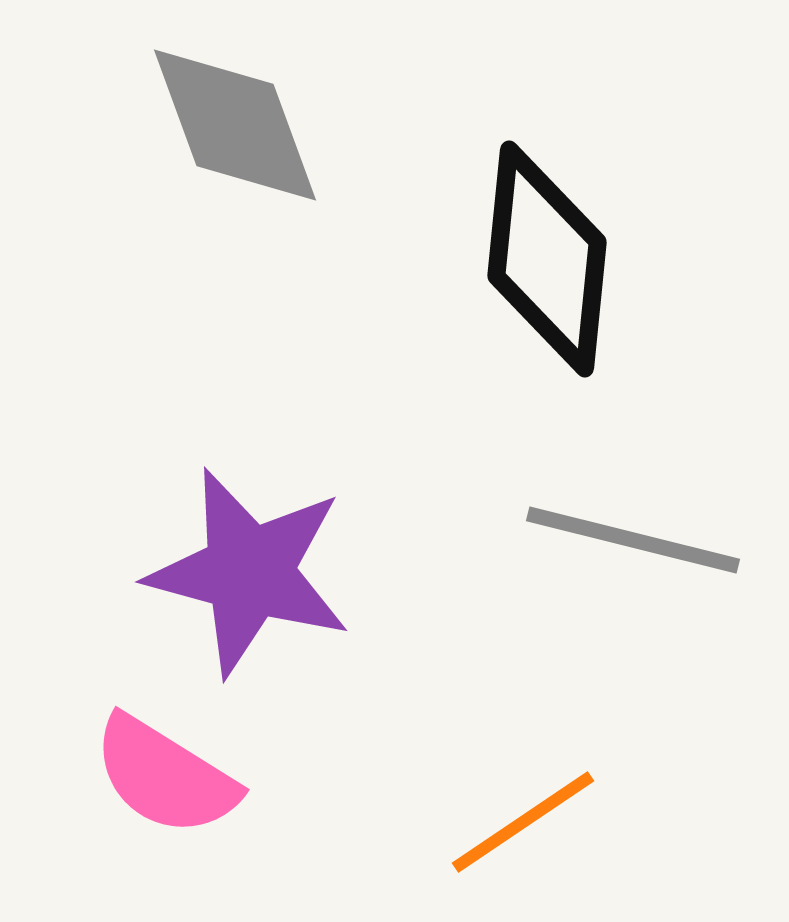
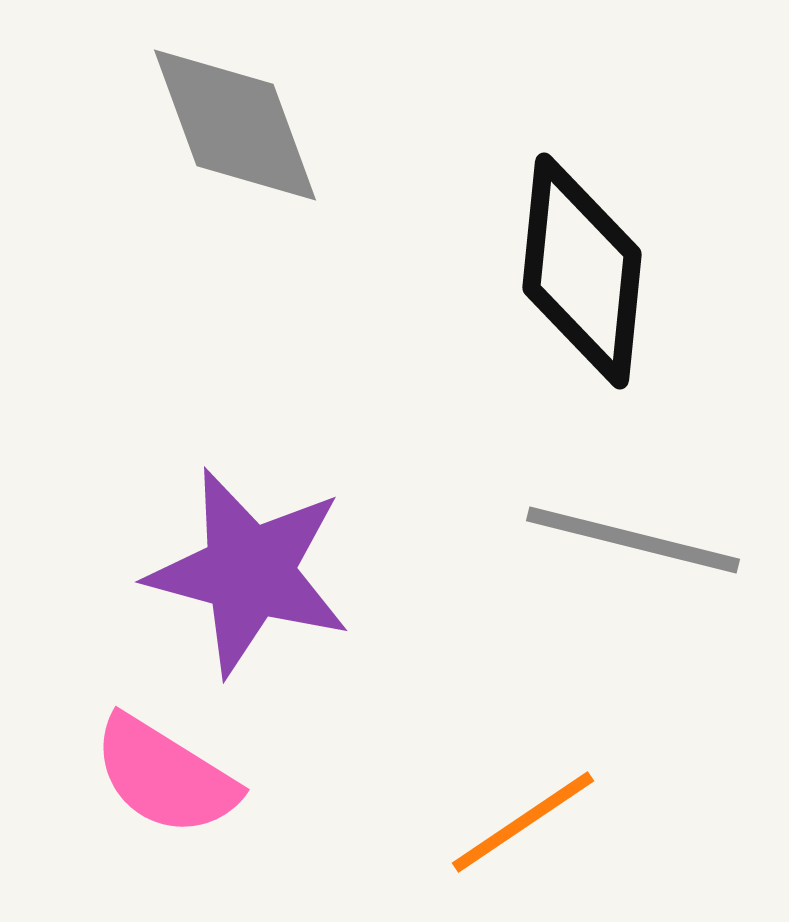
black diamond: moved 35 px right, 12 px down
